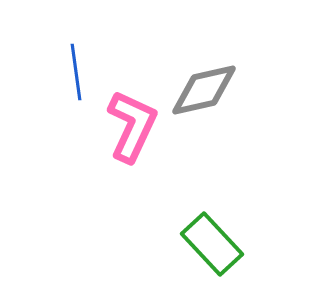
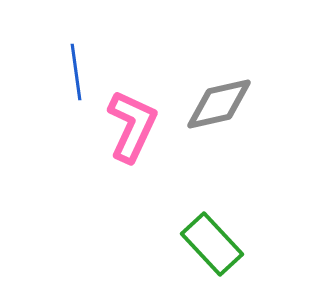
gray diamond: moved 15 px right, 14 px down
